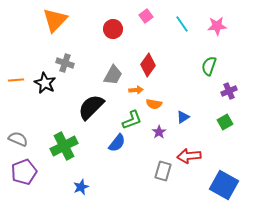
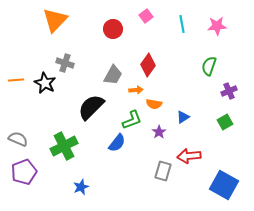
cyan line: rotated 24 degrees clockwise
